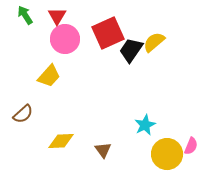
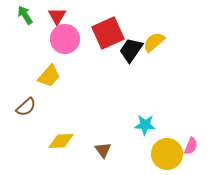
brown semicircle: moved 3 px right, 7 px up
cyan star: rotated 30 degrees clockwise
